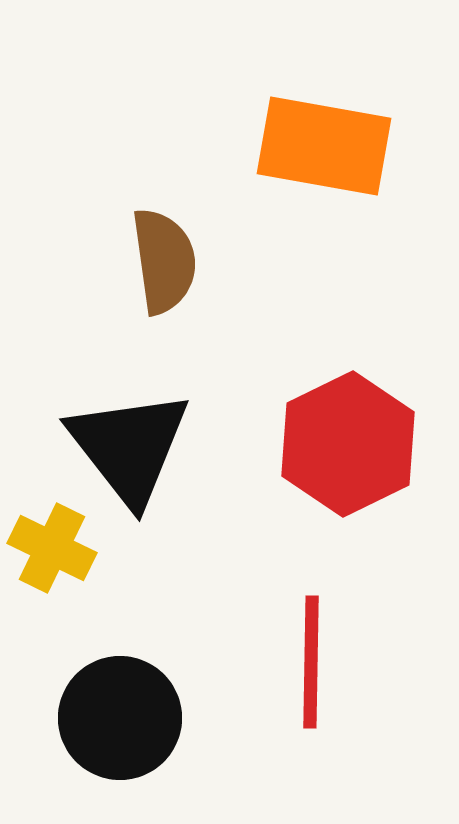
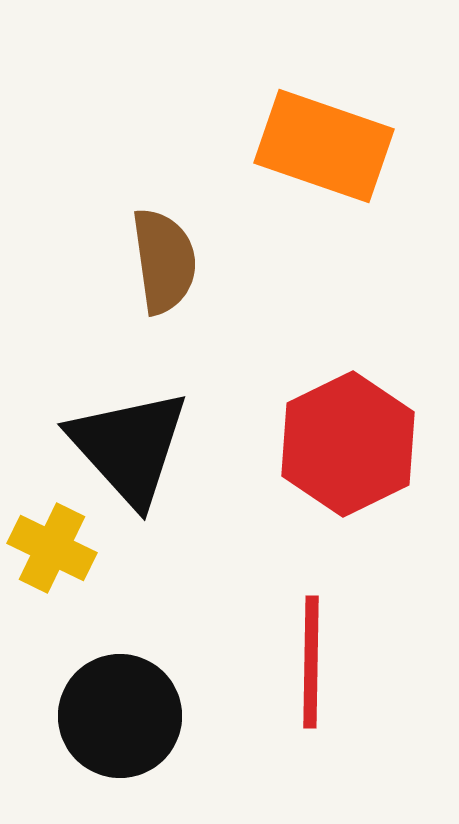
orange rectangle: rotated 9 degrees clockwise
black triangle: rotated 4 degrees counterclockwise
black circle: moved 2 px up
